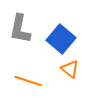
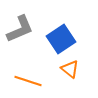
gray L-shape: rotated 124 degrees counterclockwise
blue square: rotated 16 degrees clockwise
